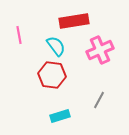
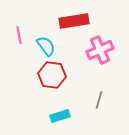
cyan semicircle: moved 10 px left
gray line: rotated 12 degrees counterclockwise
